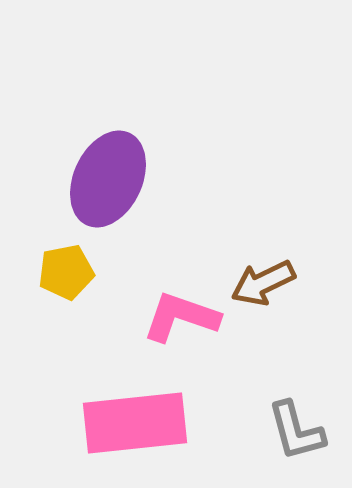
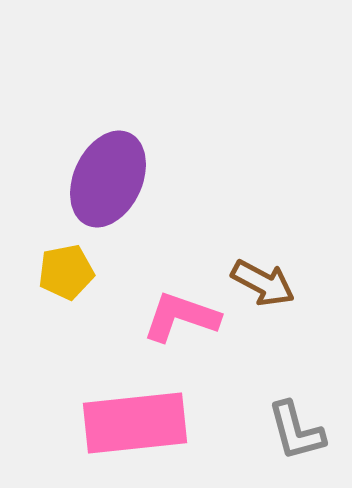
brown arrow: rotated 126 degrees counterclockwise
